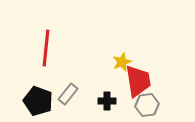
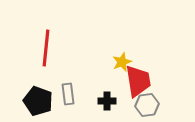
gray rectangle: rotated 45 degrees counterclockwise
